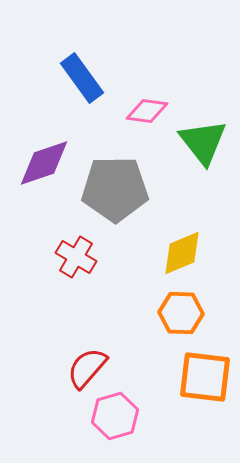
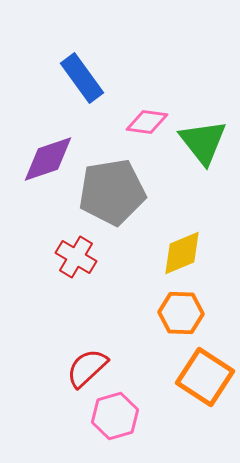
pink diamond: moved 11 px down
purple diamond: moved 4 px right, 4 px up
gray pentagon: moved 3 px left, 3 px down; rotated 8 degrees counterclockwise
red semicircle: rotated 6 degrees clockwise
orange square: rotated 26 degrees clockwise
